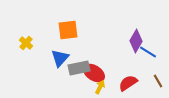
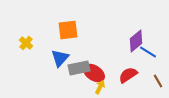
purple diamond: rotated 20 degrees clockwise
red semicircle: moved 8 px up
